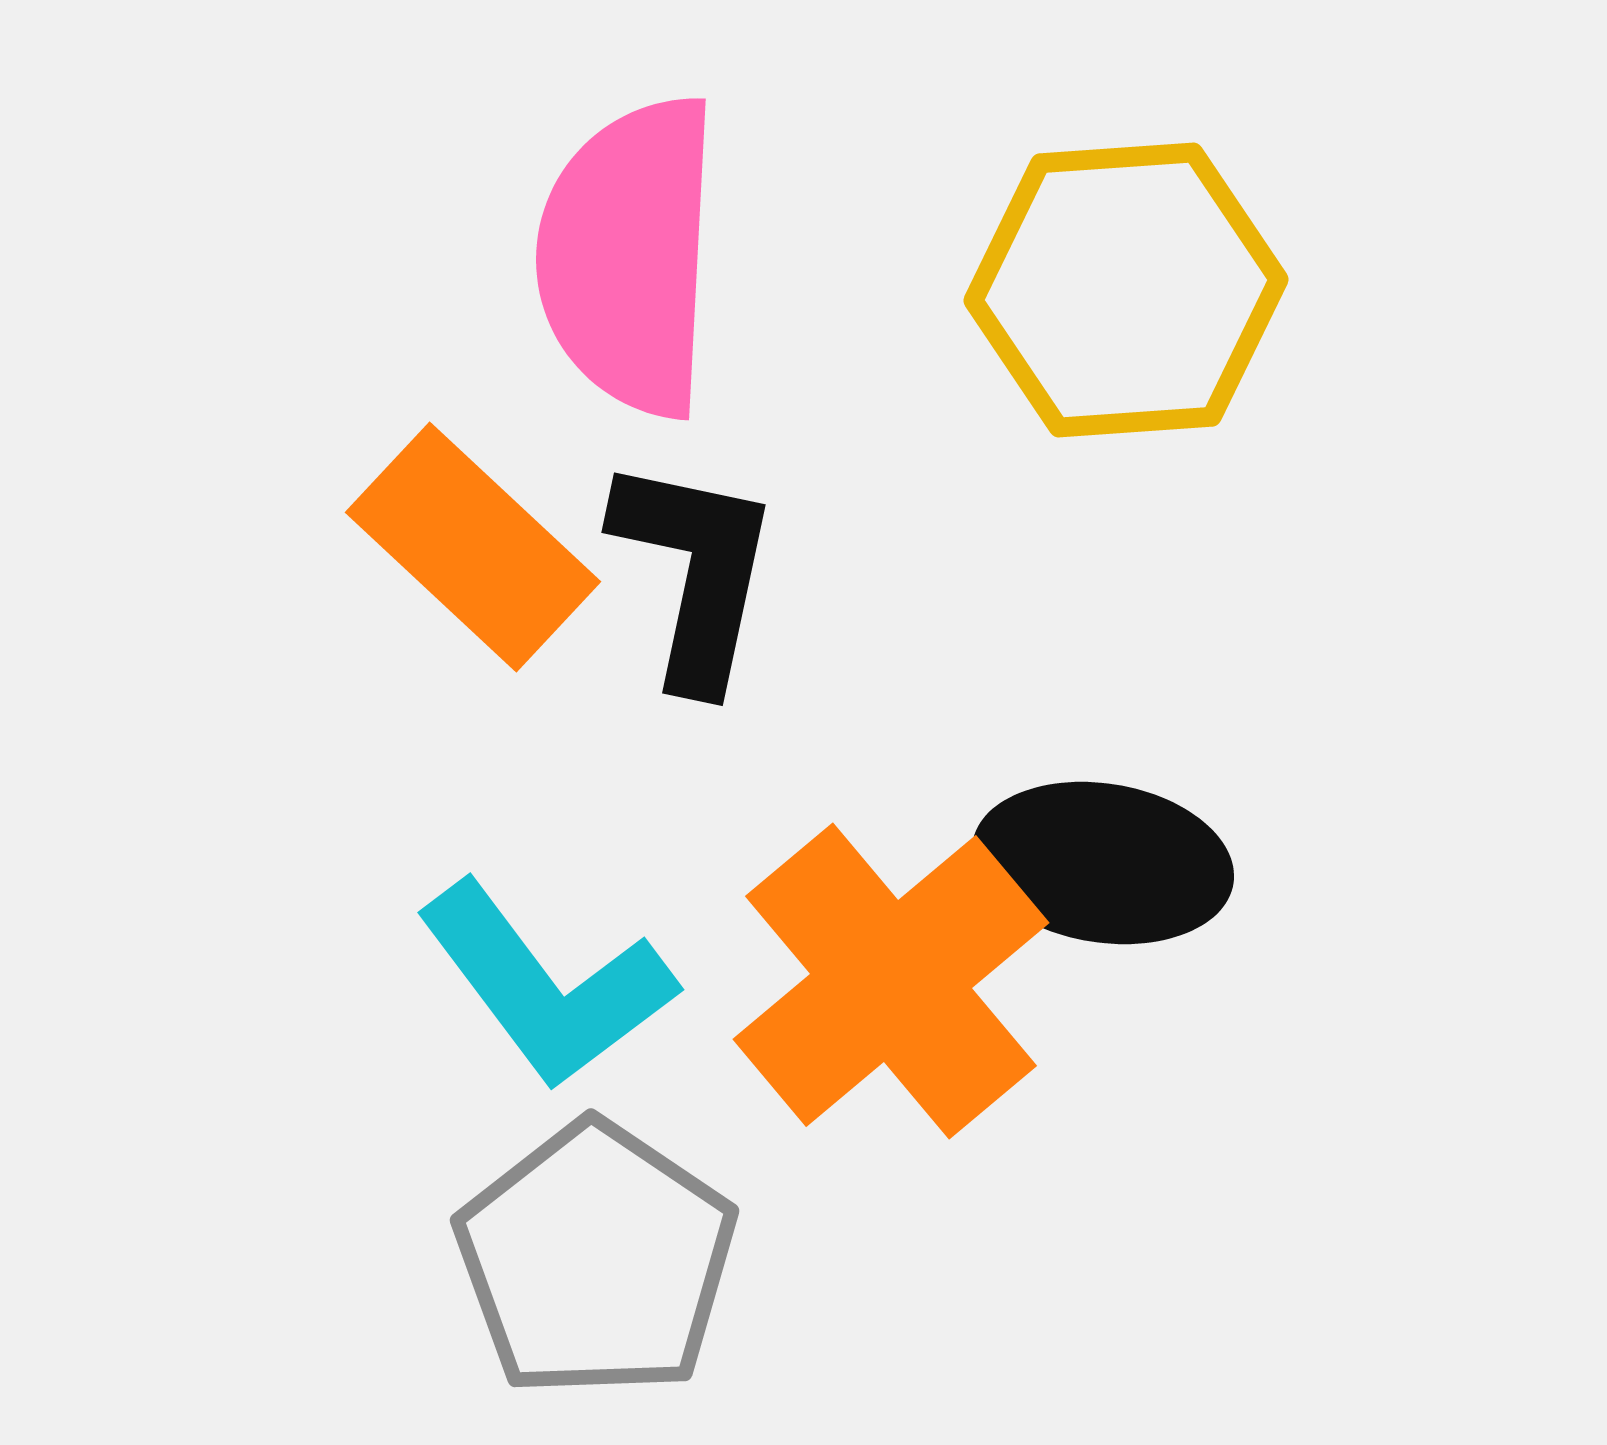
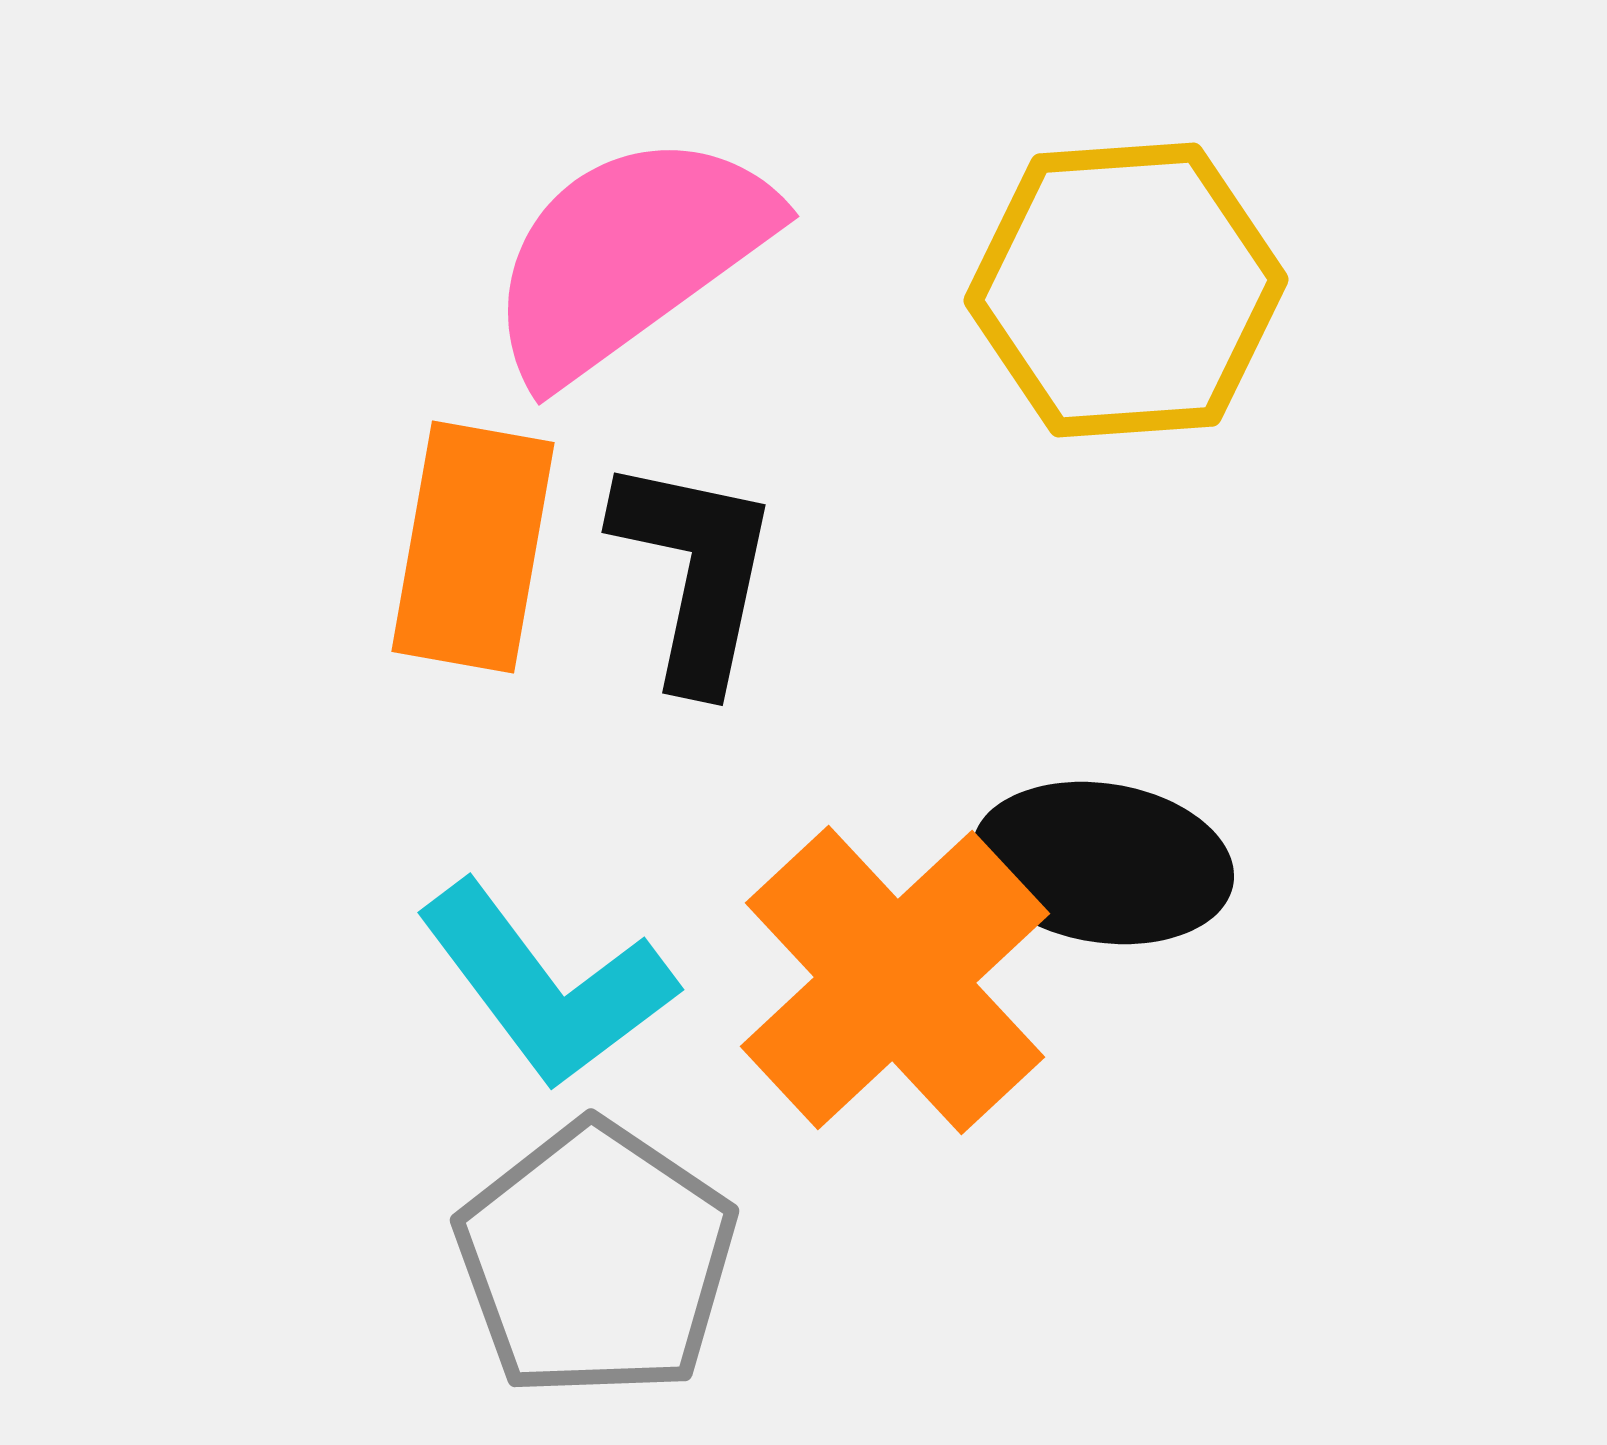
pink semicircle: rotated 51 degrees clockwise
orange rectangle: rotated 57 degrees clockwise
orange cross: moved 4 px right, 1 px up; rotated 3 degrees counterclockwise
